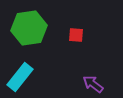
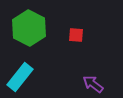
green hexagon: rotated 24 degrees counterclockwise
